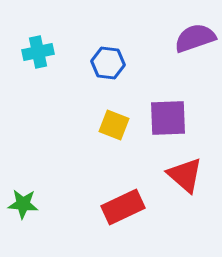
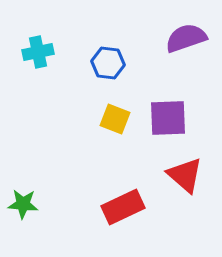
purple semicircle: moved 9 px left
yellow square: moved 1 px right, 6 px up
